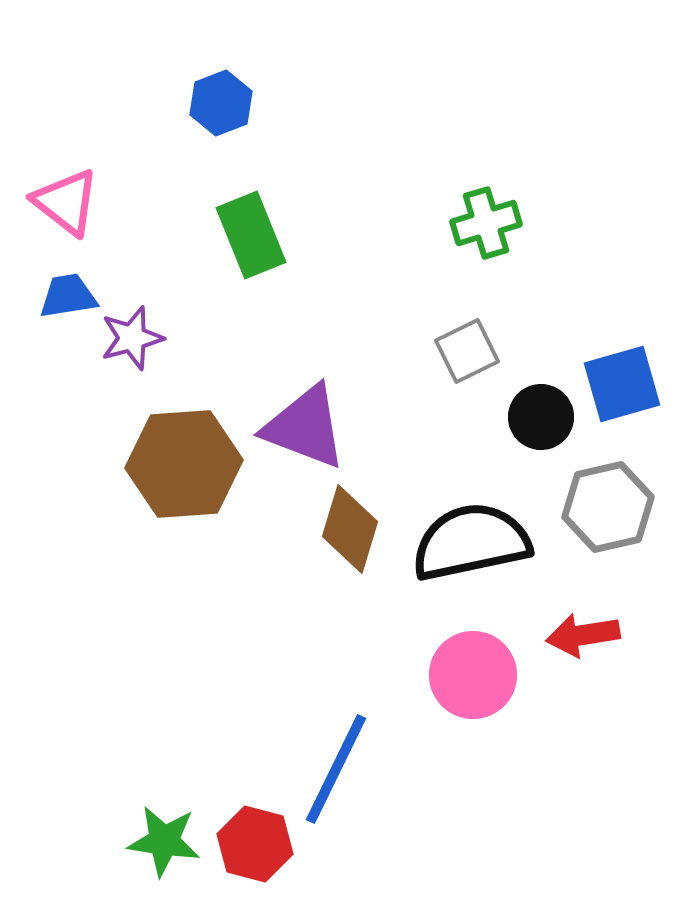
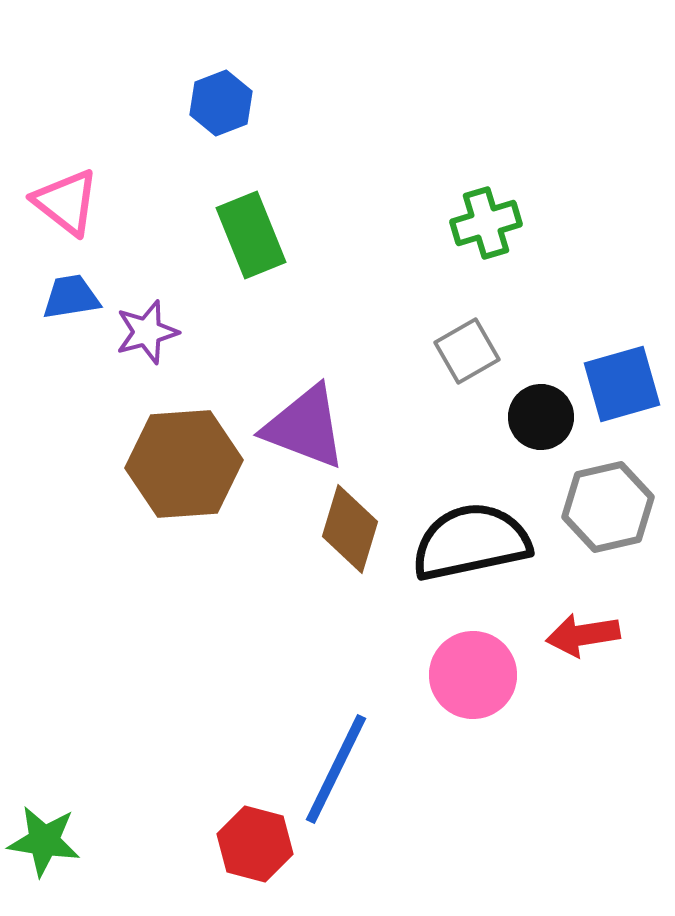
blue trapezoid: moved 3 px right, 1 px down
purple star: moved 15 px right, 6 px up
gray square: rotated 4 degrees counterclockwise
green star: moved 120 px left
